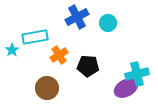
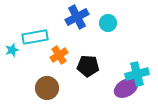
cyan star: rotated 16 degrees clockwise
